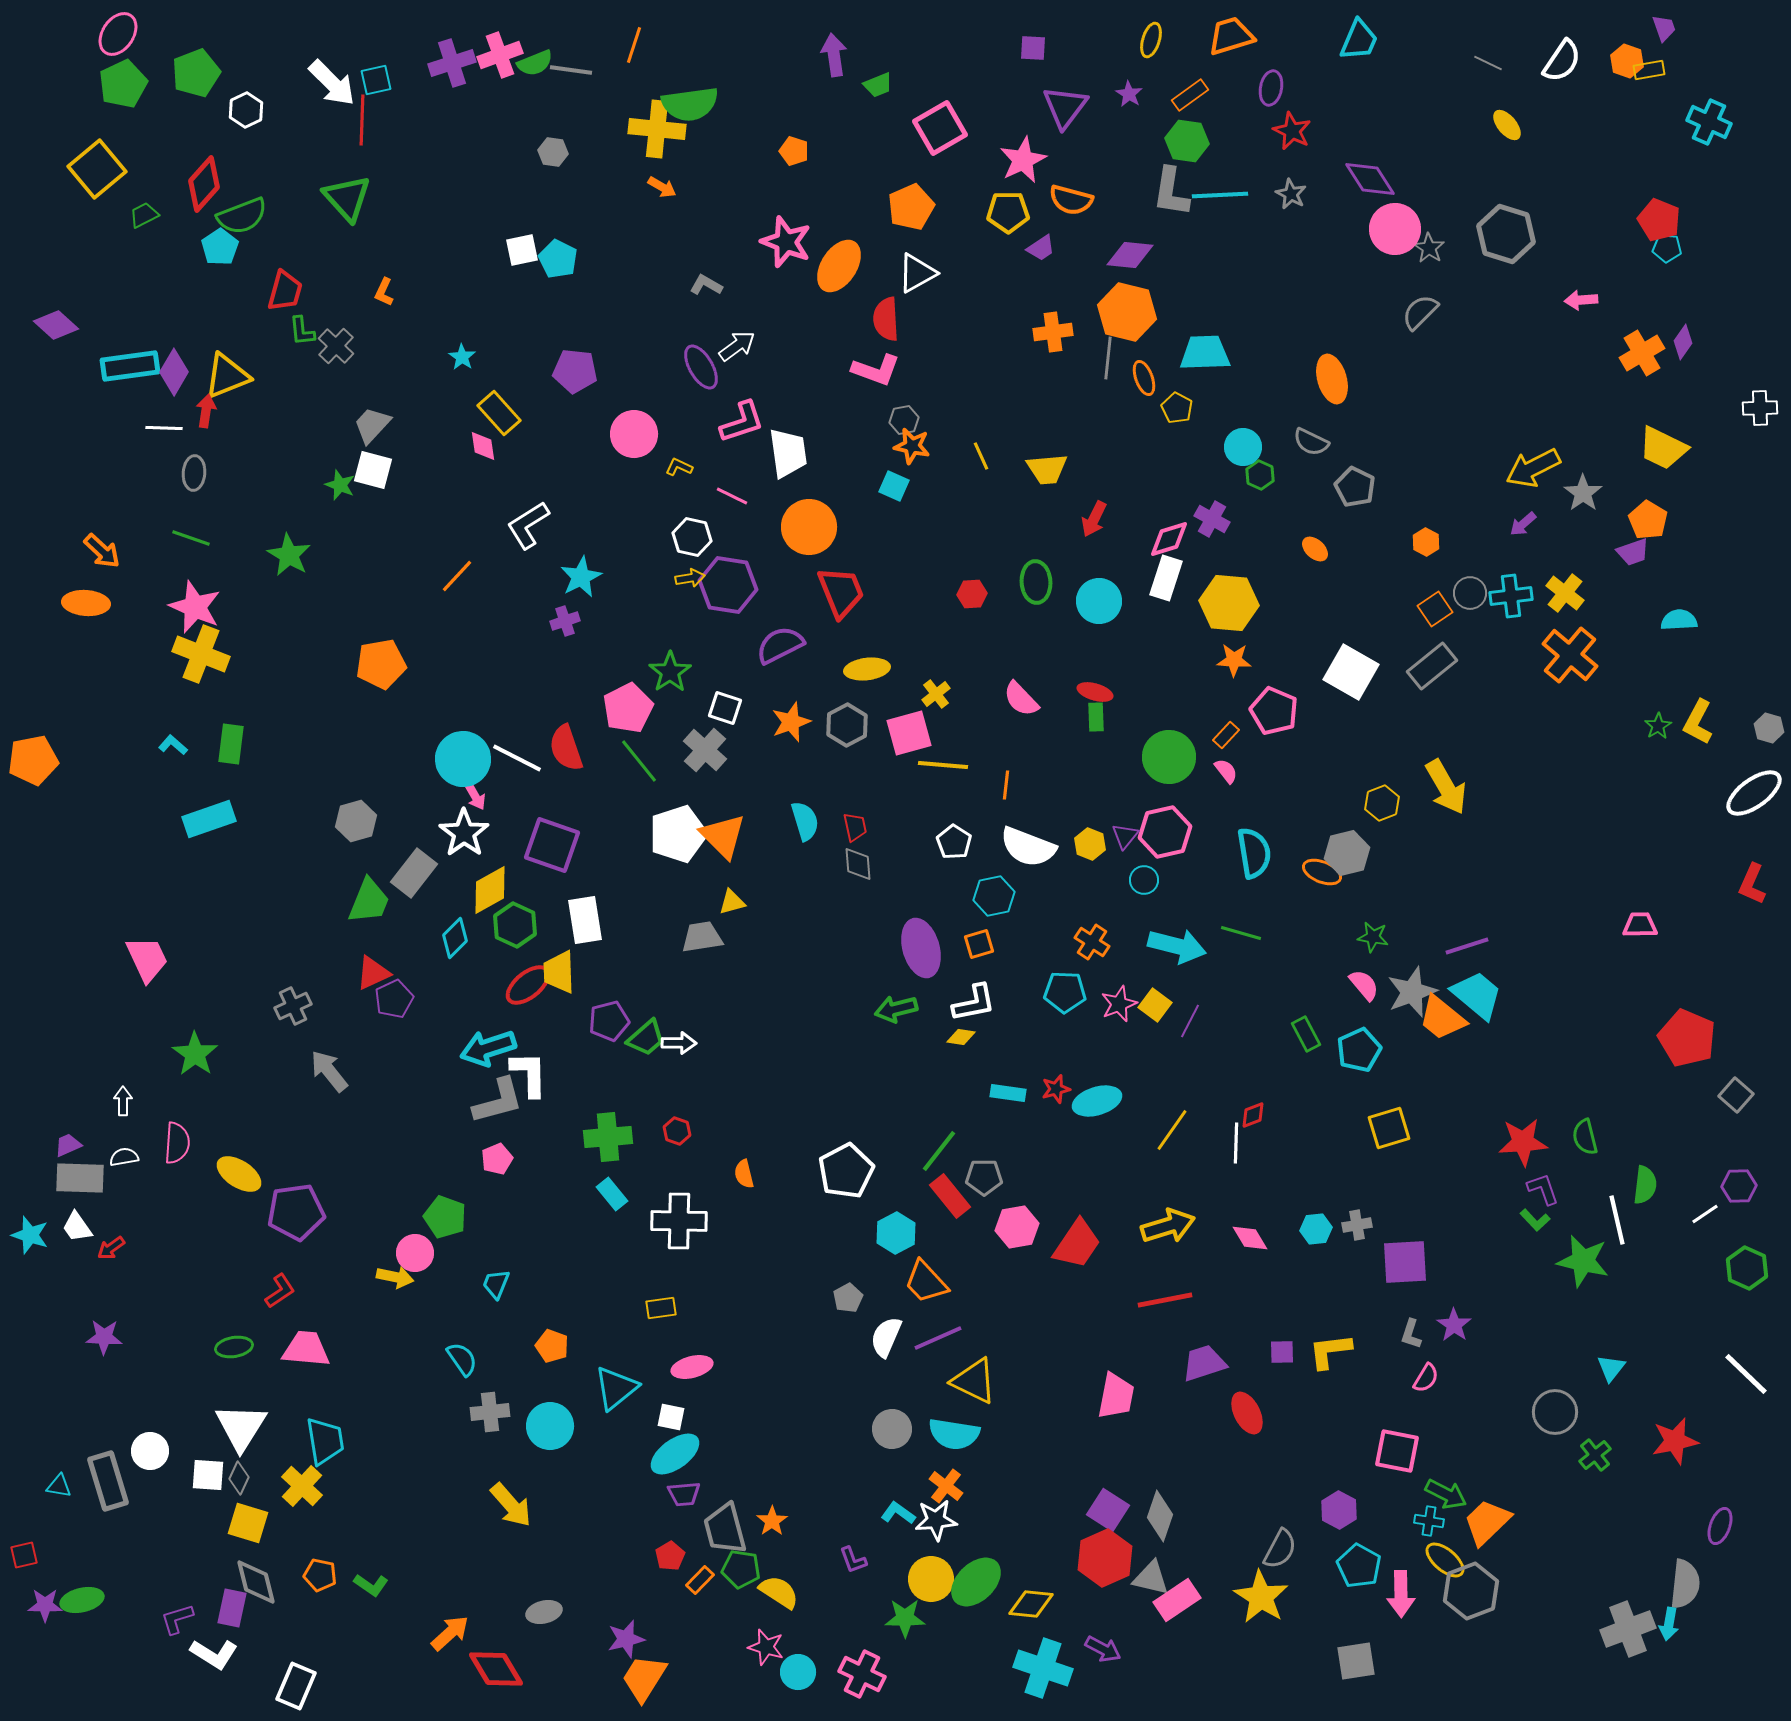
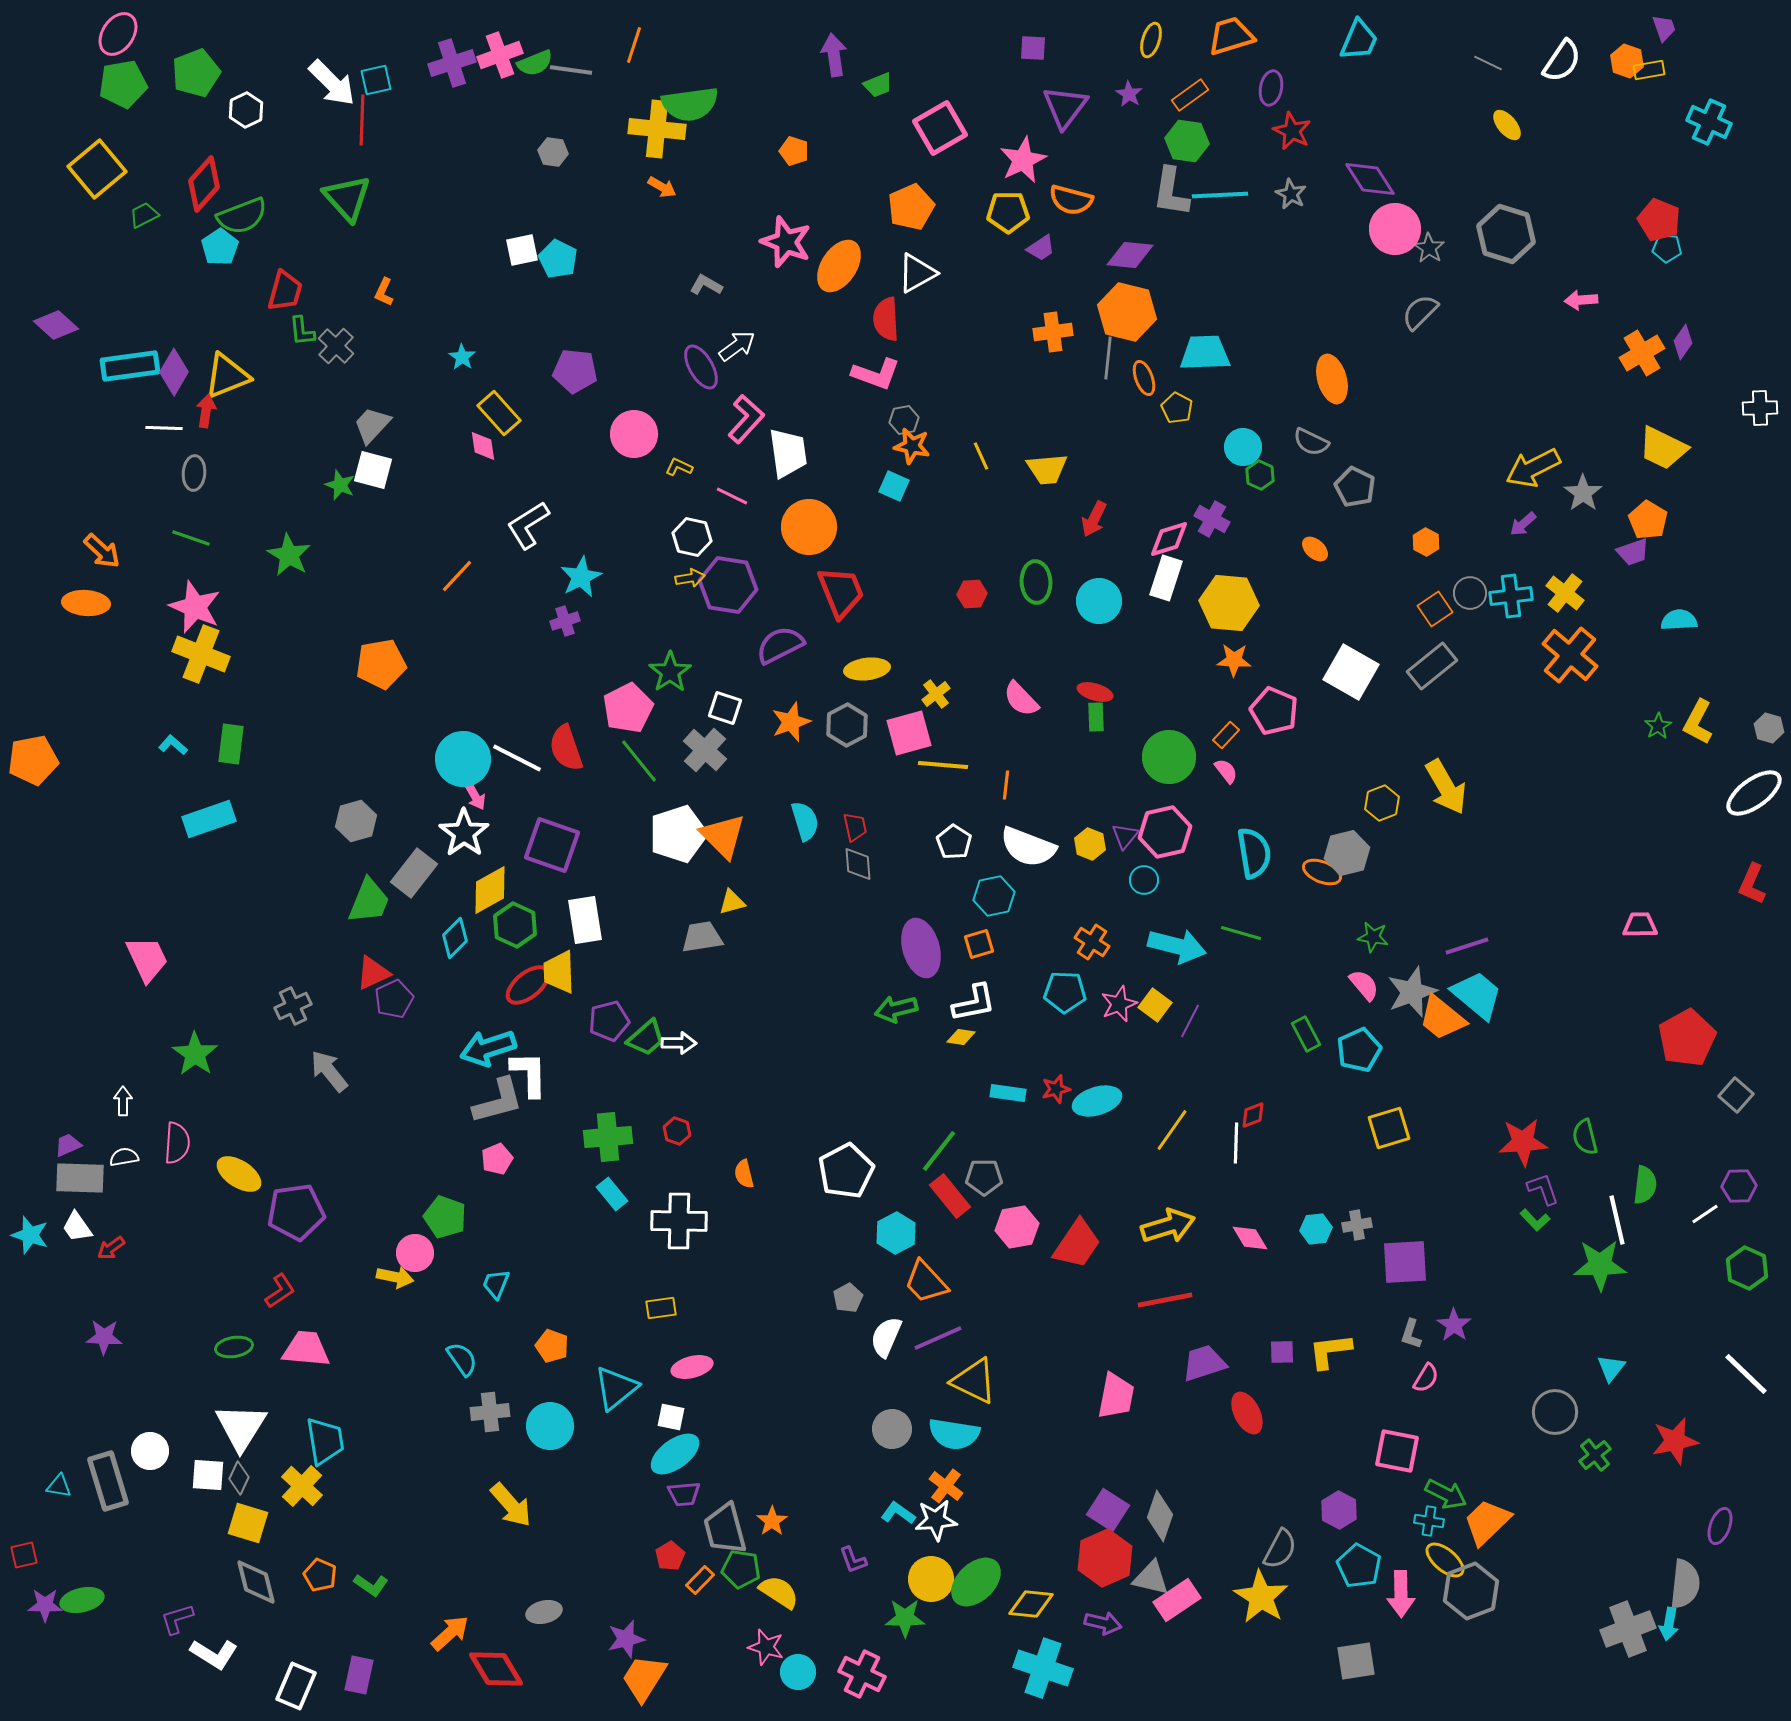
green pentagon at (123, 84): rotated 15 degrees clockwise
pink L-shape at (876, 370): moved 4 px down
pink L-shape at (742, 422): moved 4 px right, 3 px up; rotated 30 degrees counterclockwise
red pentagon at (1687, 1038): rotated 20 degrees clockwise
green star at (1583, 1261): moved 17 px right, 4 px down; rotated 14 degrees counterclockwise
orange pentagon at (320, 1575): rotated 12 degrees clockwise
purple rectangle at (232, 1608): moved 127 px right, 67 px down
purple arrow at (1103, 1649): moved 26 px up; rotated 15 degrees counterclockwise
